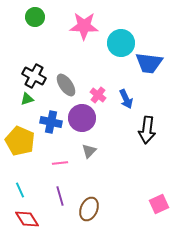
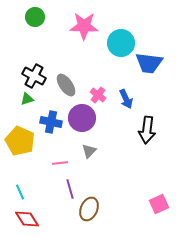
cyan line: moved 2 px down
purple line: moved 10 px right, 7 px up
